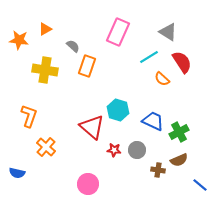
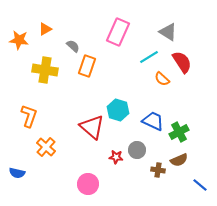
red star: moved 2 px right, 7 px down
